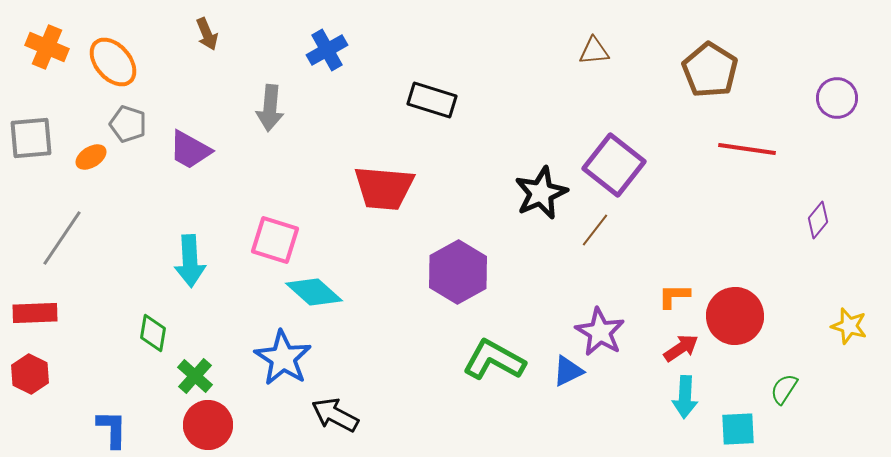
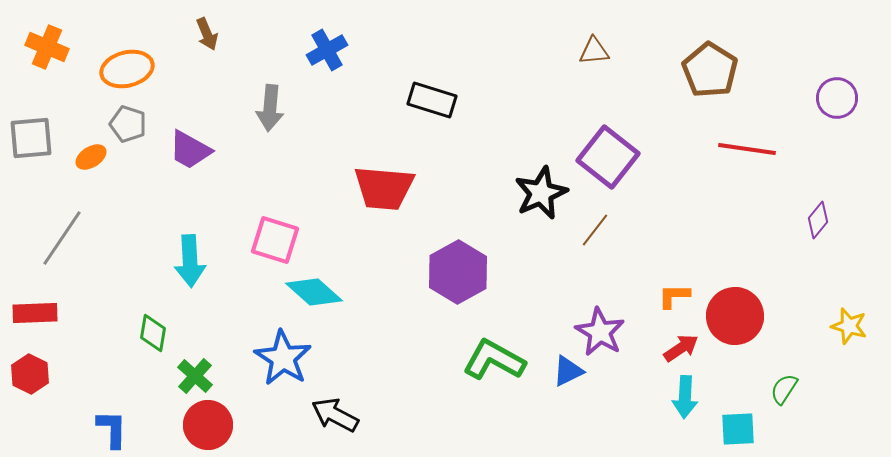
orange ellipse at (113, 62): moved 14 px right, 7 px down; rotated 63 degrees counterclockwise
purple square at (614, 165): moved 6 px left, 8 px up
